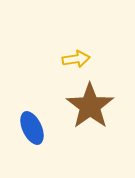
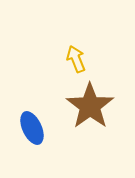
yellow arrow: rotated 104 degrees counterclockwise
